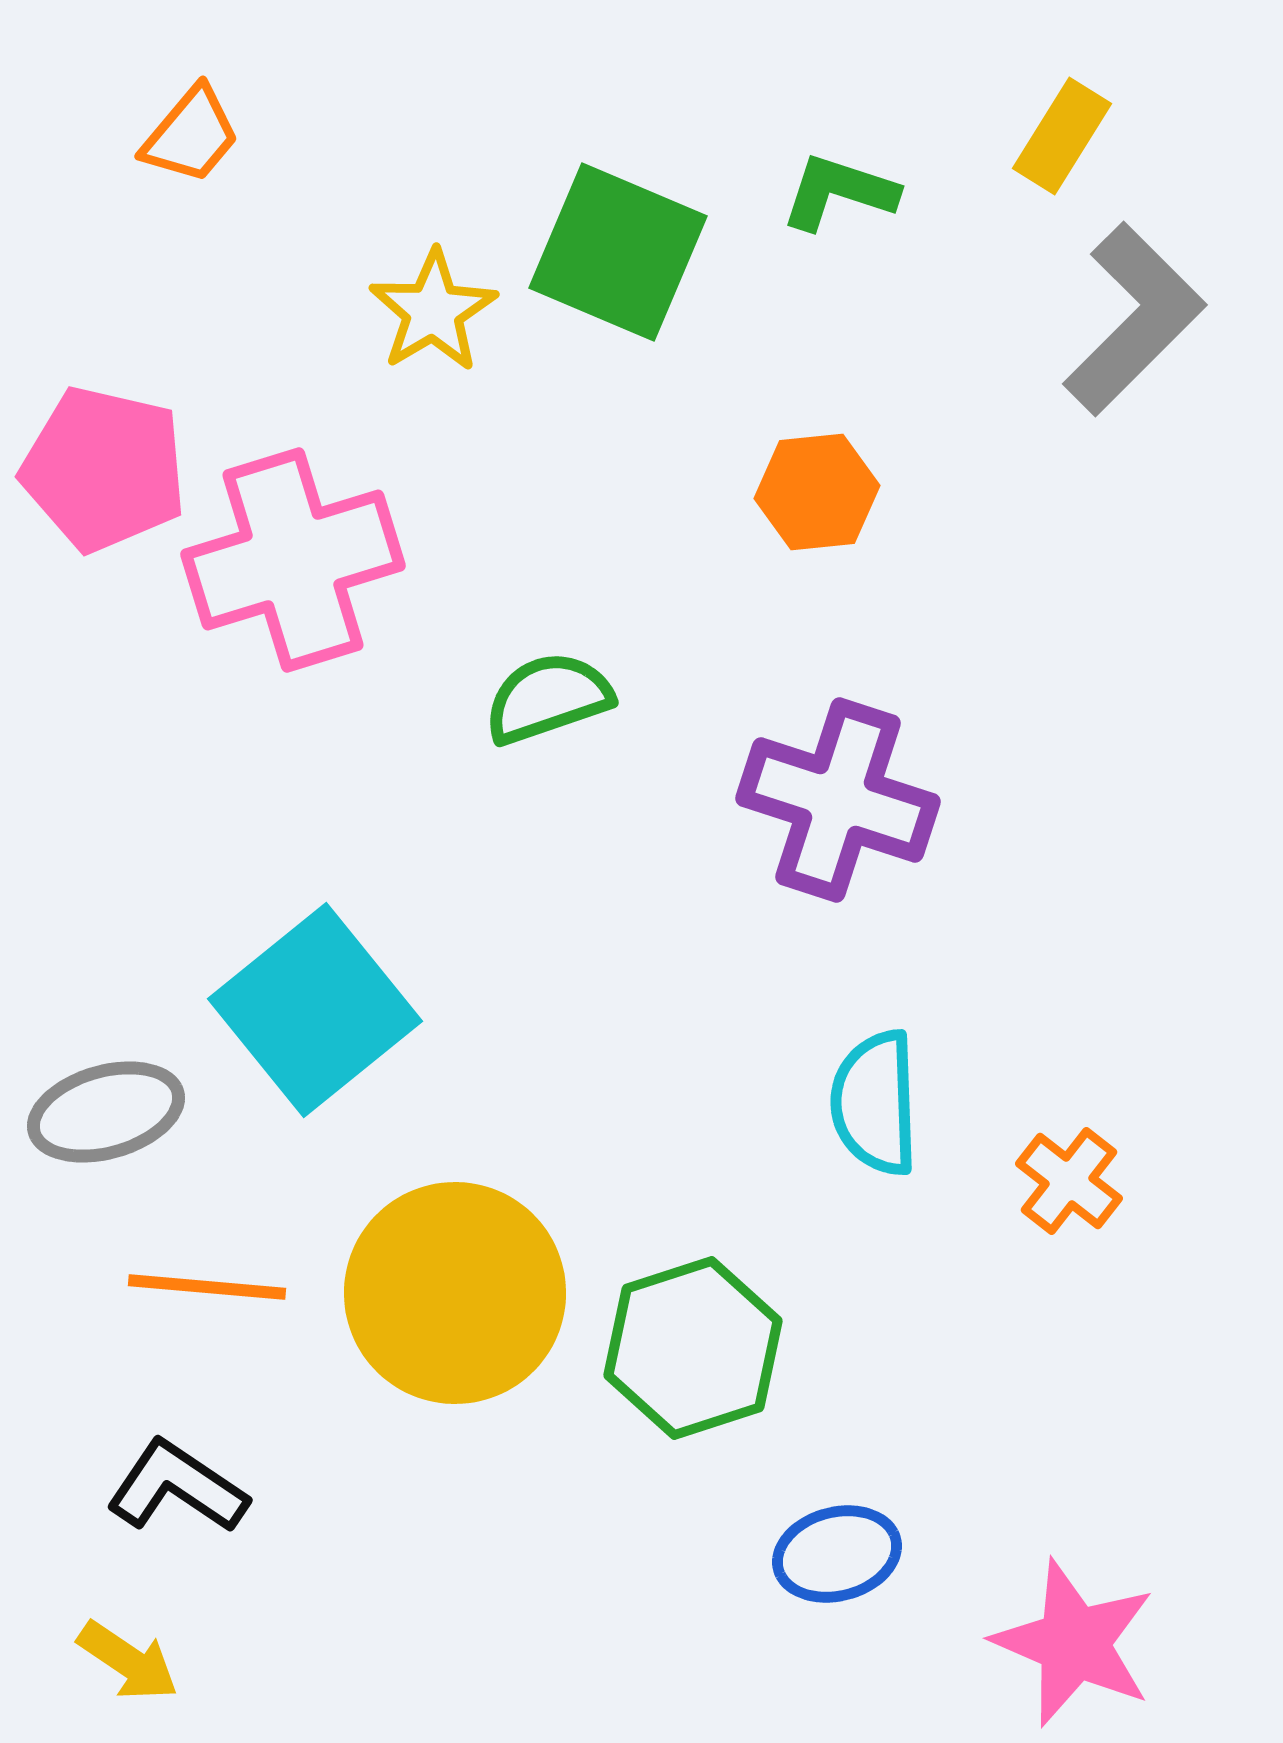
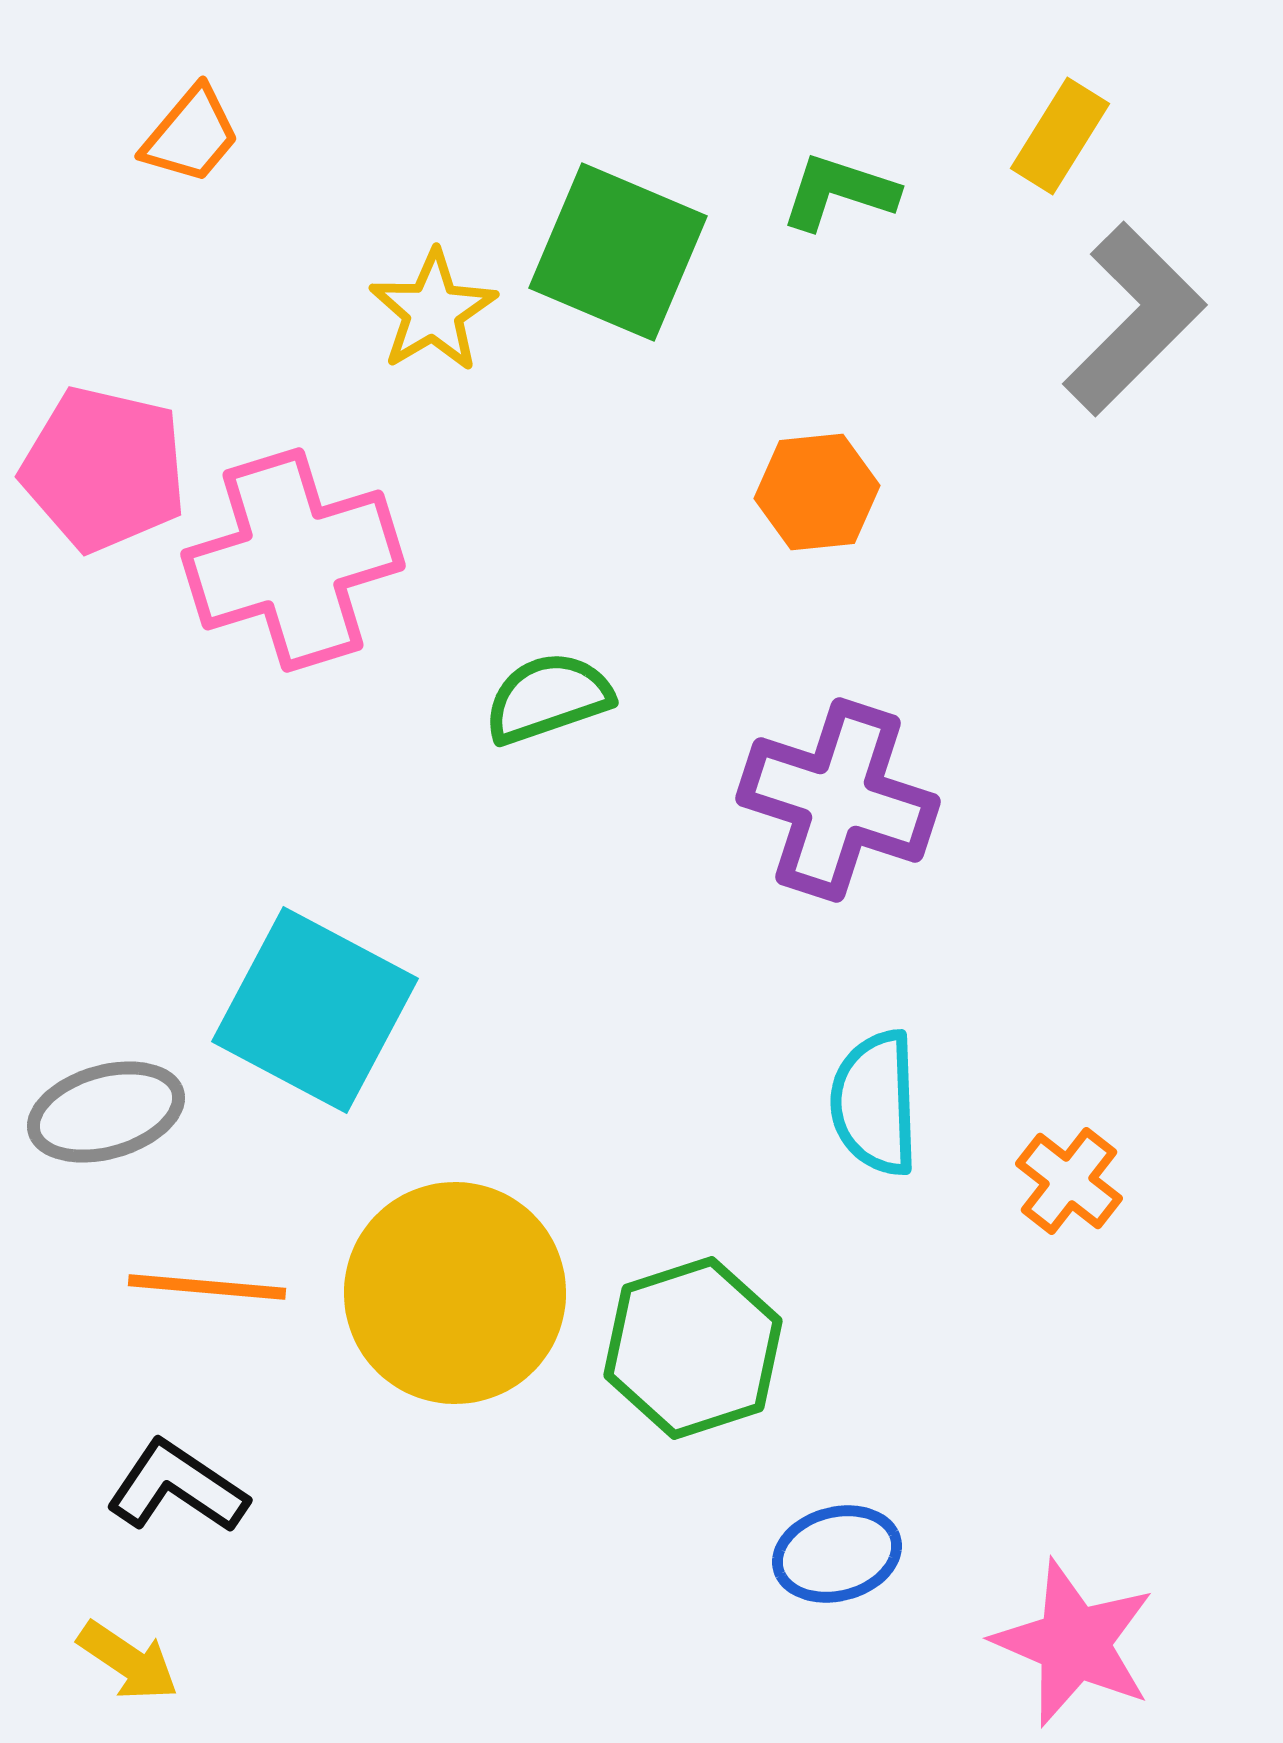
yellow rectangle: moved 2 px left
cyan square: rotated 23 degrees counterclockwise
